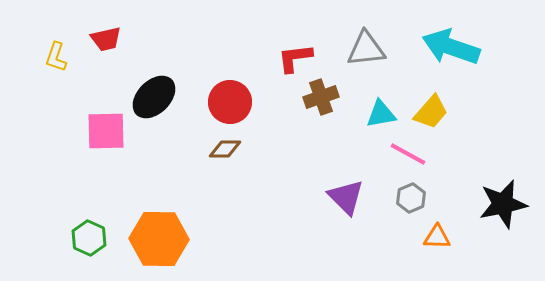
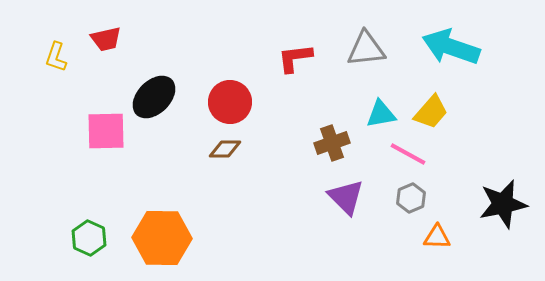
brown cross: moved 11 px right, 46 px down
orange hexagon: moved 3 px right, 1 px up
